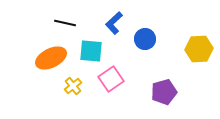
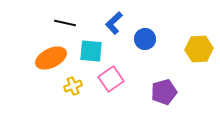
yellow cross: rotated 18 degrees clockwise
